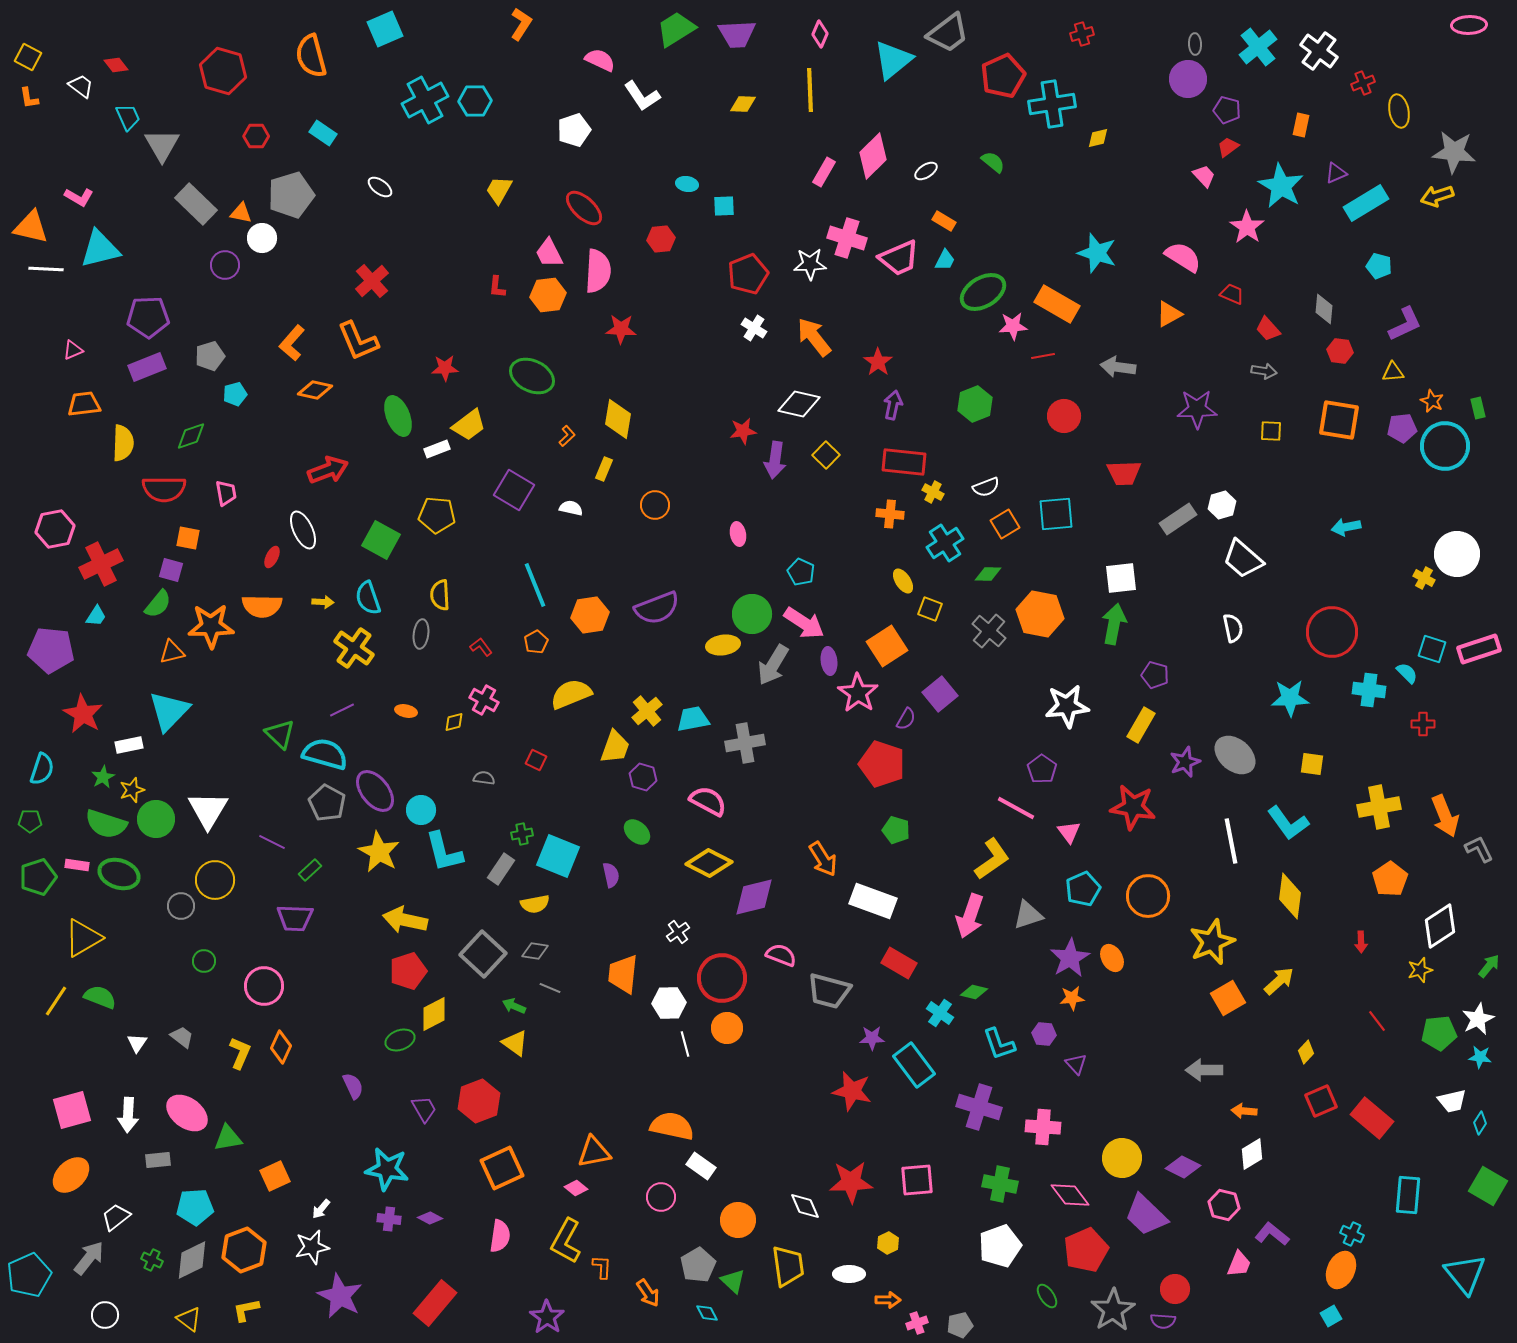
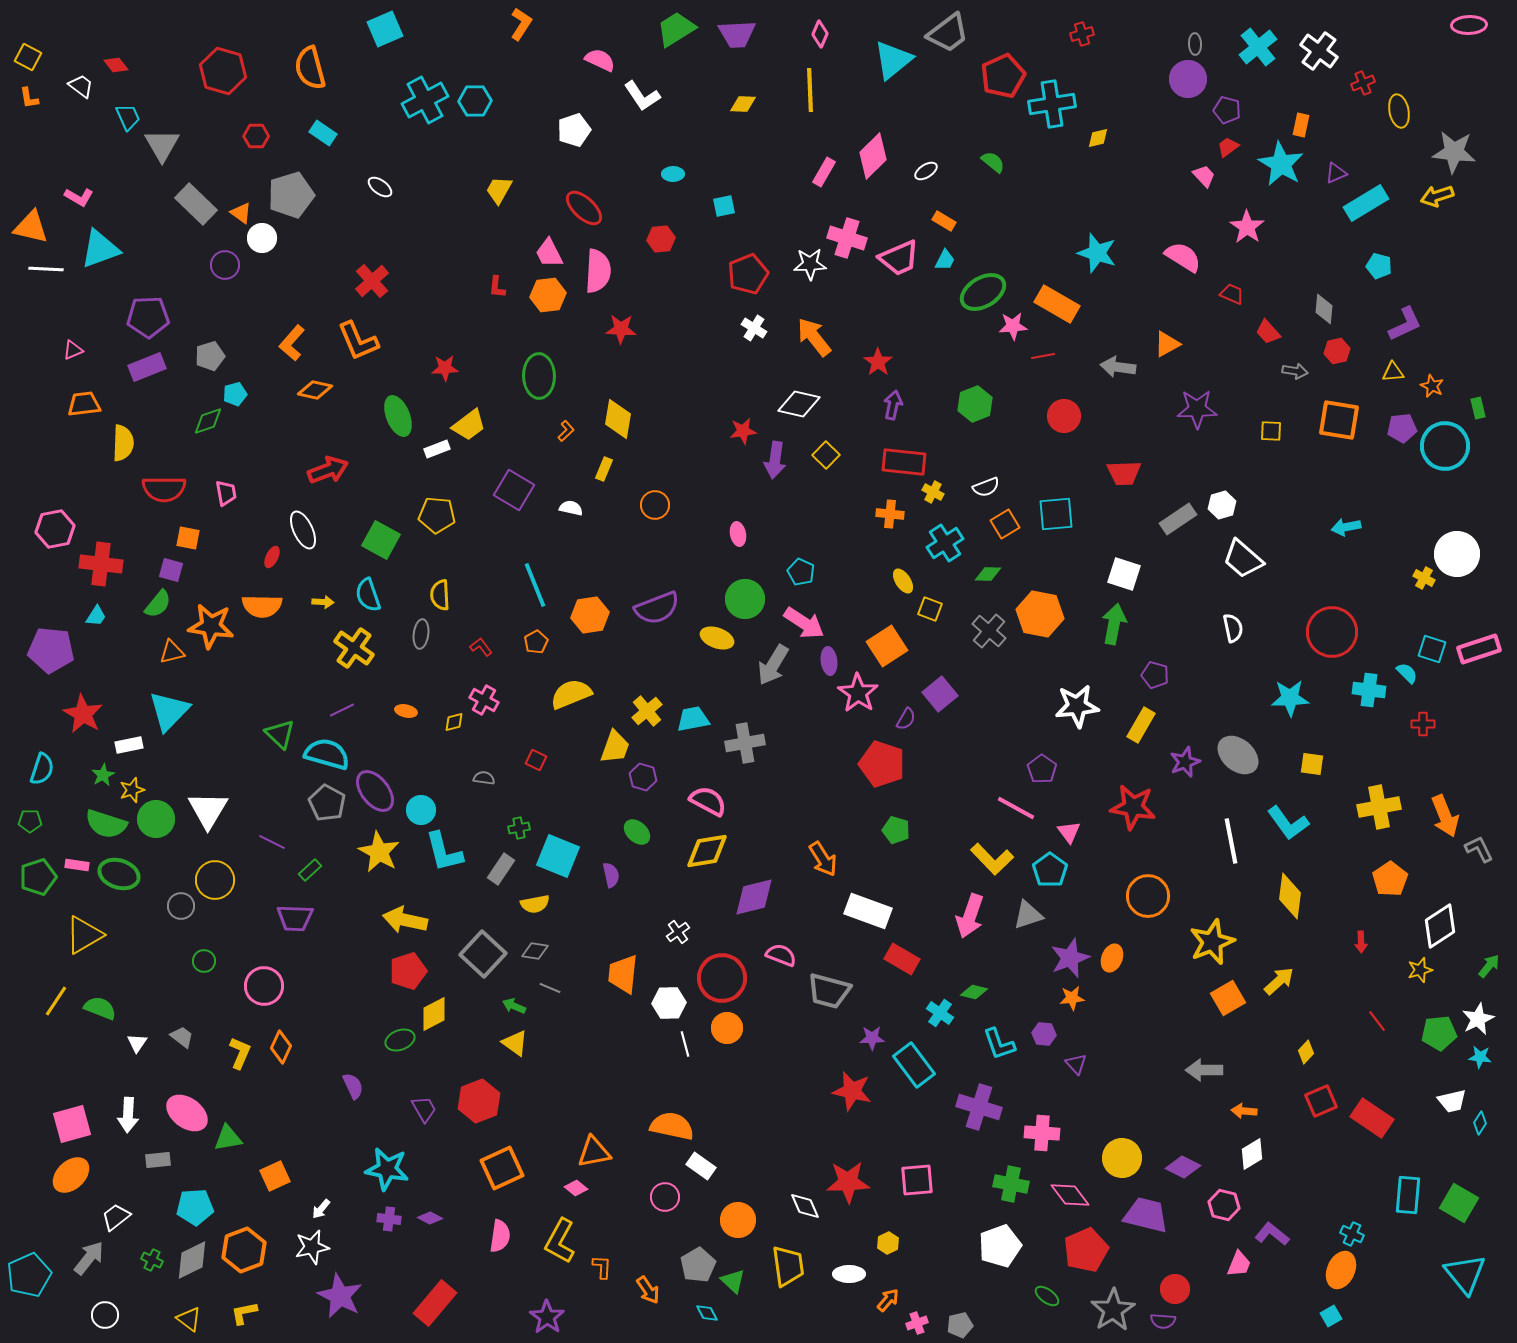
orange semicircle at (311, 56): moved 1 px left, 12 px down
cyan ellipse at (687, 184): moved 14 px left, 10 px up; rotated 10 degrees counterclockwise
cyan star at (1281, 186): moved 22 px up
cyan square at (724, 206): rotated 10 degrees counterclockwise
orange triangle at (241, 213): rotated 25 degrees clockwise
cyan triangle at (100, 249): rotated 6 degrees counterclockwise
orange triangle at (1169, 314): moved 2 px left, 30 px down
red trapezoid at (1268, 329): moved 3 px down
red hexagon at (1340, 351): moved 3 px left; rotated 20 degrees counterclockwise
gray arrow at (1264, 371): moved 31 px right
green ellipse at (532, 376): moved 7 px right; rotated 63 degrees clockwise
orange star at (1432, 401): moved 15 px up
green diamond at (191, 436): moved 17 px right, 15 px up
orange L-shape at (567, 436): moved 1 px left, 5 px up
red cross at (101, 564): rotated 33 degrees clockwise
white square at (1121, 578): moved 3 px right, 4 px up; rotated 24 degrees clockwise
cyan semicircle at (368, 598): moved 3 px up
green circle at (752, 614): moved 7 px left, 15 px up
orange star at (211, 626): rotated 9 degrees clockwise
yellow ellipse at (723, 645): moved 6 px left, 7 px up; rotated 28 degrees clockwise
white star at (1067, 706): moved 10 px right
cyan semicircle at (325, 754): moved 2 px right
gray ellipse at (1235, 755): moved 3 px right
green star at (103, 777): moved 2 px up
green cross at (522, 834): moved 3 px left, 6 px up
yellow L-shape at (992, 859): rotated 81 degrees clockwise
yellow diamond at (709, 863): moved 2 px left, 12 px up; rotated 36 degrees counterclockwise
cyan pentagon at (1083, 889): moved 33 px left, 19 px up; rotated 12 degrees counterclockwise
white rectangle at (873, 901): moved 5 px left, 10 px down
yellow triangle at (83, 938): moved 1 px right, 3 px up
purple star at (1070, 958): rotated 9 degrees clockwise
orange ellipse at (1112, 958): rotated 52 degrees clockwise
red rectangle at (899, 963): moved 3 px right, 4 px up
green semicircle at (100, 997): moved 11 px down
pink square at (72, 1110): moved 14 px down
red rectangle at (1372, 1118): rotated 6 degrees counterclockwise
pink cross at (1043, 1127): moved 1 px left, 6 px down
red star at (851, 1182): moved 3 px left
green cross at (1000, 1184): moved 11 px right
green square at (1488, 1186): moved 29 px left, 17 px down
pink circle at (661, 1197): moved 4 px right
purple trapezoid at (1146, 1215): rotated 150 degrees clockwise
yellow L-shape at (566, 1241): moved 6 px left
orange arrow at (648, 1293): moved 3 px up
green ellipse at (1047, 1296): rotated 20 degrees counterclockwise
orange arrow at (888, 1300): rotated 50 degrees counterclockwise
yellow L-shape at (246, 1310): moved 2 px left, 3 px down
